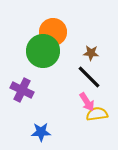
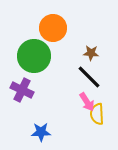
orange circle: moved 4 px up
green circle: moved 9 px left, 5 px down
yellow semicircle: rotated 85 degrees counterclockwise
